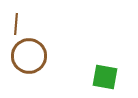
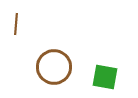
brown circle: moved 25 px right, 11 px down
